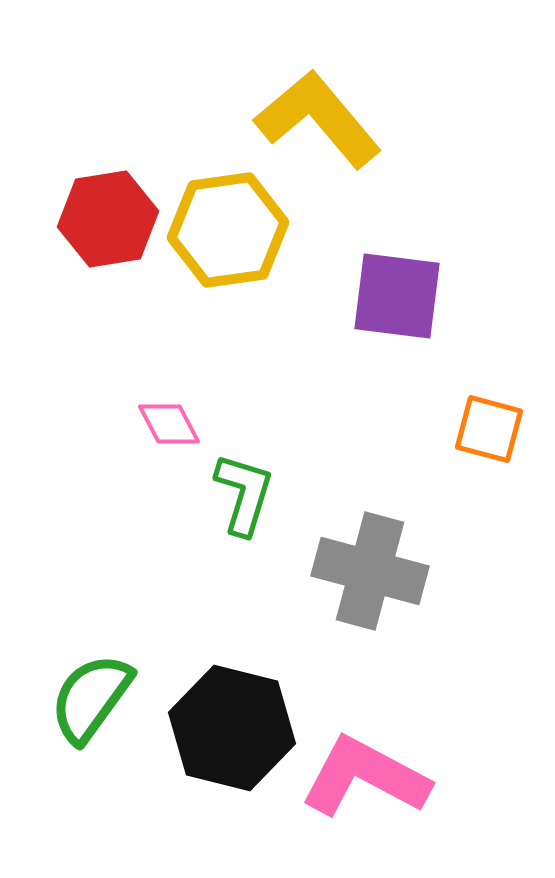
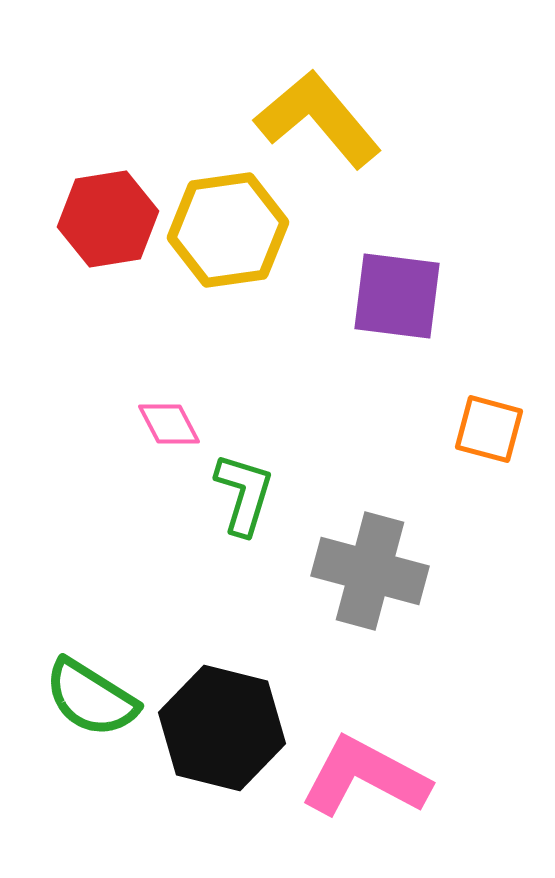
green semicircle: rotated 94 degrees counterclockwise
black hexagon: moved 10 px left
